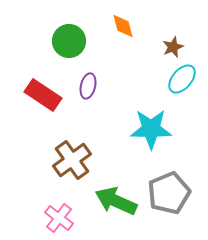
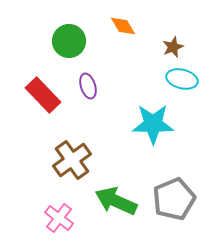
orange diamond: rotated 16 degrees counterclockwise
cyan ellipse: rotated 64 degrees clockwise
purple ellipse: rotated 30 degrees counterclockwise
red rectangle: rotated 12 degrees clockwise
cyan star: moved 2 px right, 5 px up
gray pentagon: moved 5 px right, 6 px down
